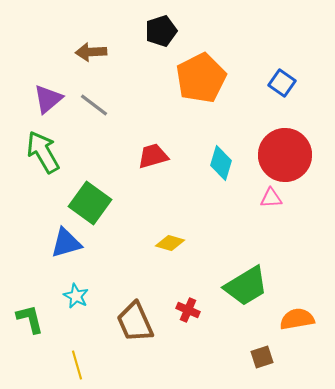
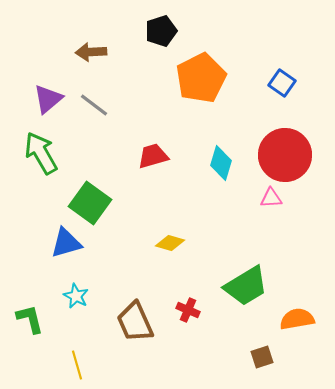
green arrow: moved 2 px left, 1 px down
